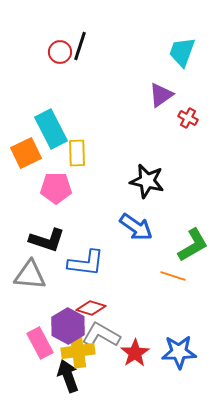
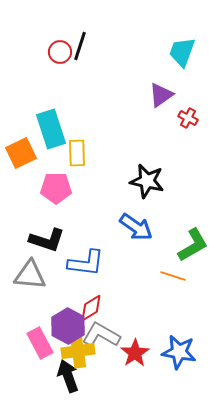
cyan rectangle: rotated 9 degrees clockwise
orange square: moved 5 px left
red diamond: rotated 48 degrees counterclockwise
blue star: rotated 12 degrees clockwise
